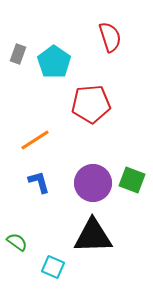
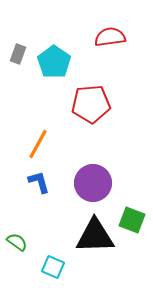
red semicircle: rotated 80 degrees counterclockwise
orange line: moved 3 px right, 4 px down; rotated 28 degrees counterclockwise
green square: moved 40 px down
black triangle: moved 2 px right
